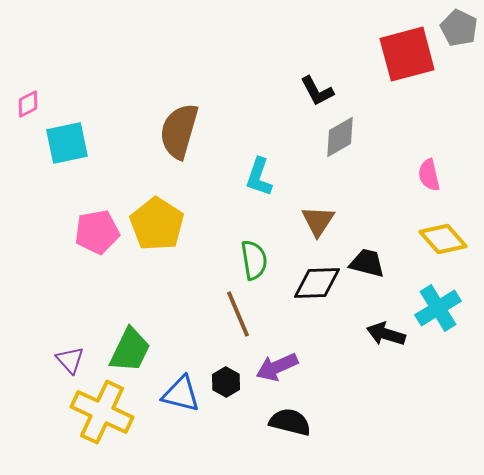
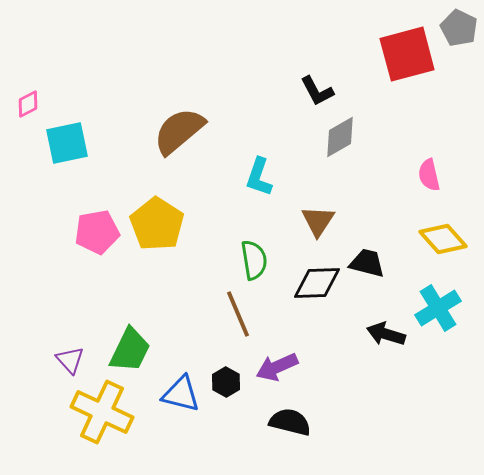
brown semicircle: rotated 34 degrees clockwise
